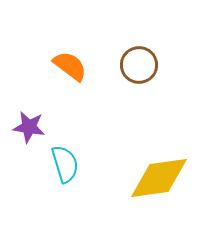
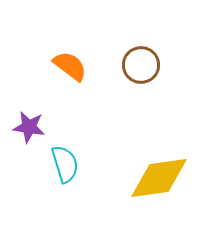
brown circle: moved 2 px right
